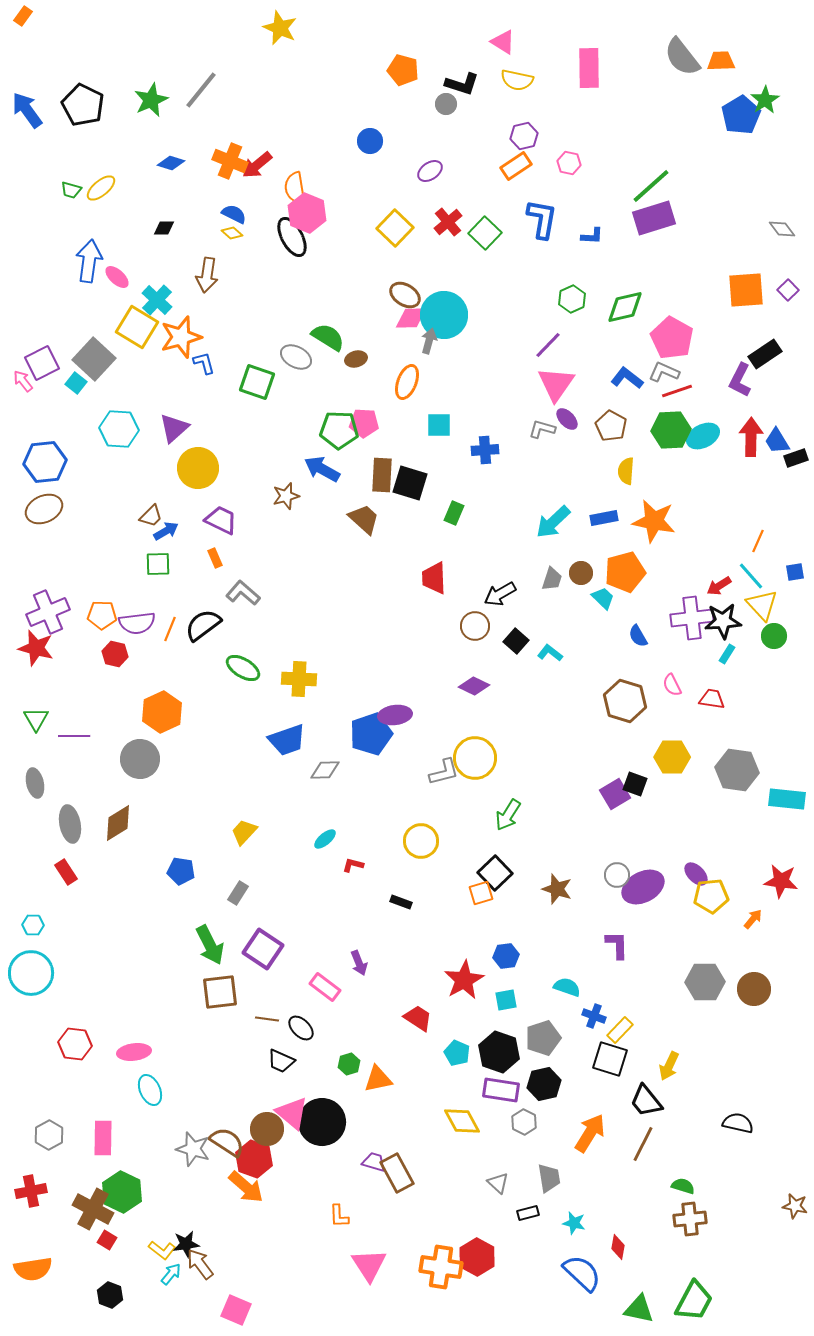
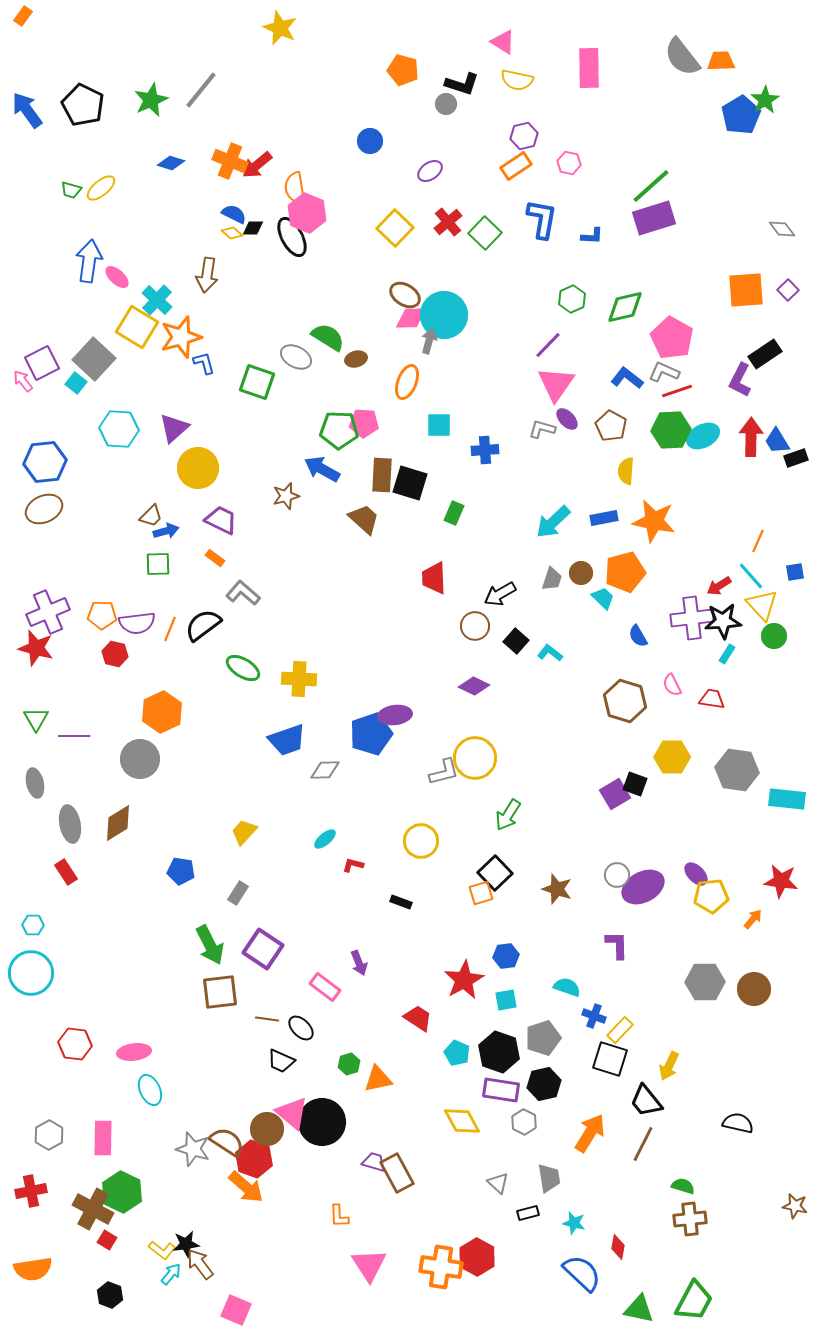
black diamond at (164, 228): moved 89 px right
blue arrow at (166, 531): rotated 15 degrees clockwise
orange rectangle at (215, 558): rotated 30 degrees counterclockwise
